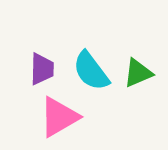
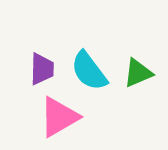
cyan semicircle: moved 2 px left
